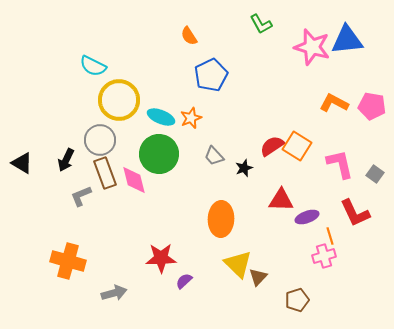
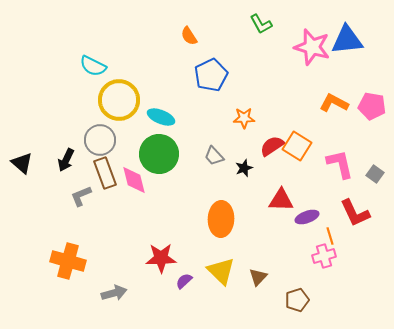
orange star: moved 53 px right; rotated 20 degrees clockwise
black triangle: rotated 10 degrees clockwise
yellow triangle: moved 17 px left, 7 px down
